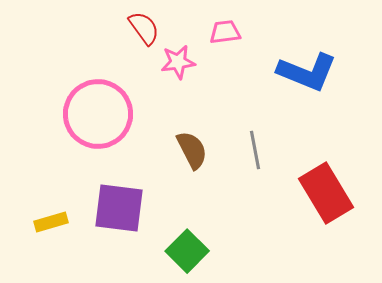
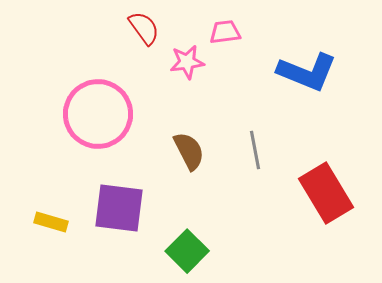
pink star: moved 9 px right
brown semicircle: moved 3 px left, 1 px down
yellow rectangle: rotated 32 degrees clockwise
